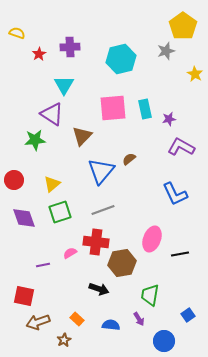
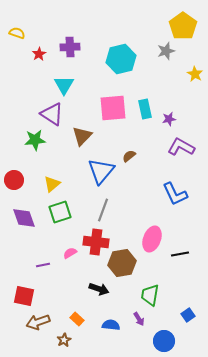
brown semicircle: moved 3 px up
gray line: rotated 50 degrees counterclockwise
